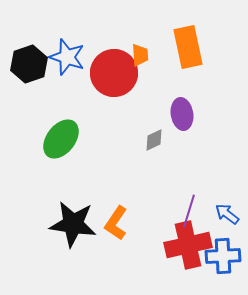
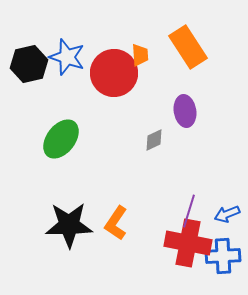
orange rectangle: rotated 21 degrees counterclockwise
black hexagon: rotated 6 degrees clockwise
purple ellipse: moved 3 px right, 3 px up
blue arrow: rotated 60 degrees counterclockwise
black star: moved 4 px left, 1 px down; rotated 9 degrees counterclockwise
red cross: moved 2 px up; rotated 24 degrees clockwise
